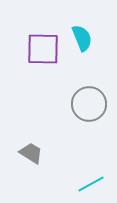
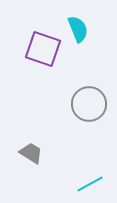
cyan semicircle: moved 4 px left, 9 px up
purple square: rotated 18 degrees clockwise
cyan line: moved 1 px left
